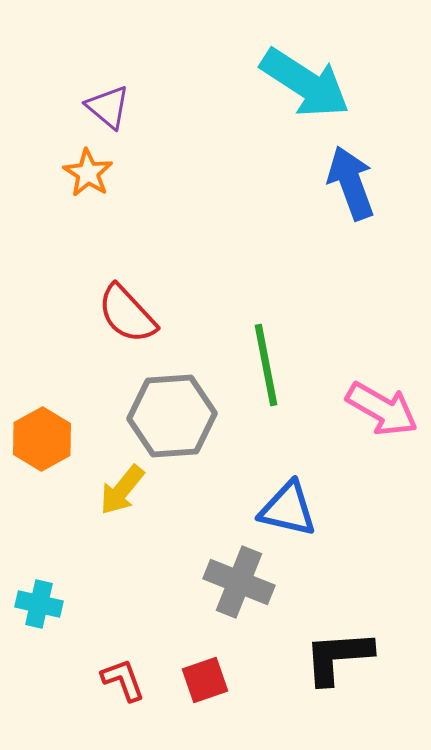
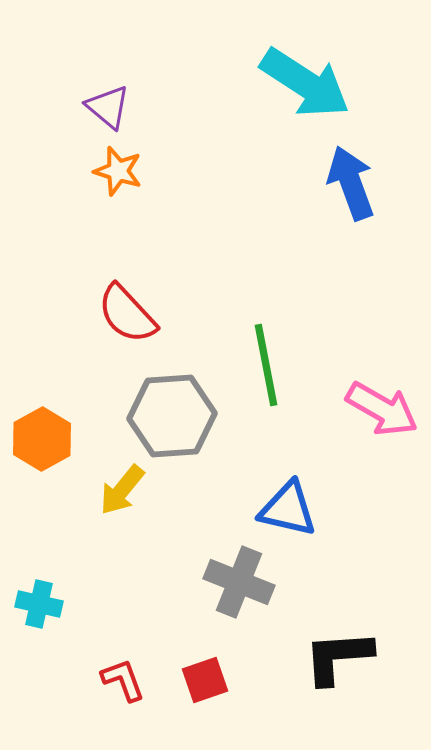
orange star: moved 30 px right, 2 px up; rotated 15 degrees counterclockwise
